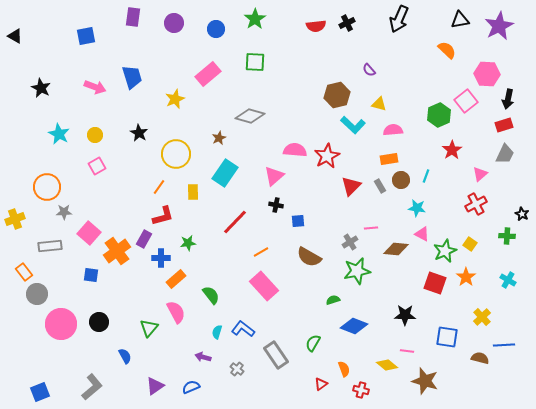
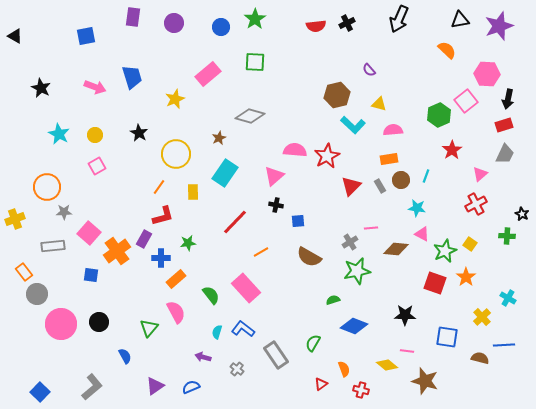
purple star at (499, 26): rotated 8 degrees clockwise
blue circle at (216, 29): moved 5 px right, 2 px up
gray rectangle at (50, 246): moved 3 px right
cyan cross at (508, 280): moved 18 px down
pink rectangle at (264, 286): moved 18 px left, 2 px down
blue square at (40, 392): rotated 24 degrees counterclockwise
